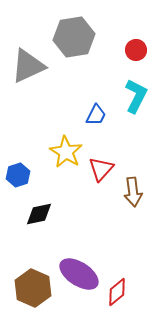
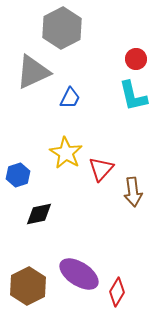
gray hexagon: moved 12 px left, 9 px up; rotated 18 degrees counterclockwise
red circle: moved 9 px down
gray triangle: moved 5 px right, 6 px down
cyan L-shape: moved 3 px left; rotated 140 degrees clockwise
blue trapezoid: moved 26 px left, 17 px up
yellow star: moved 1 px down
brown hexagon: moved 5 px left, 2 px up; rotated 9 degrees clockwise
red diamond: rotated 20 degrees counterclockwise
